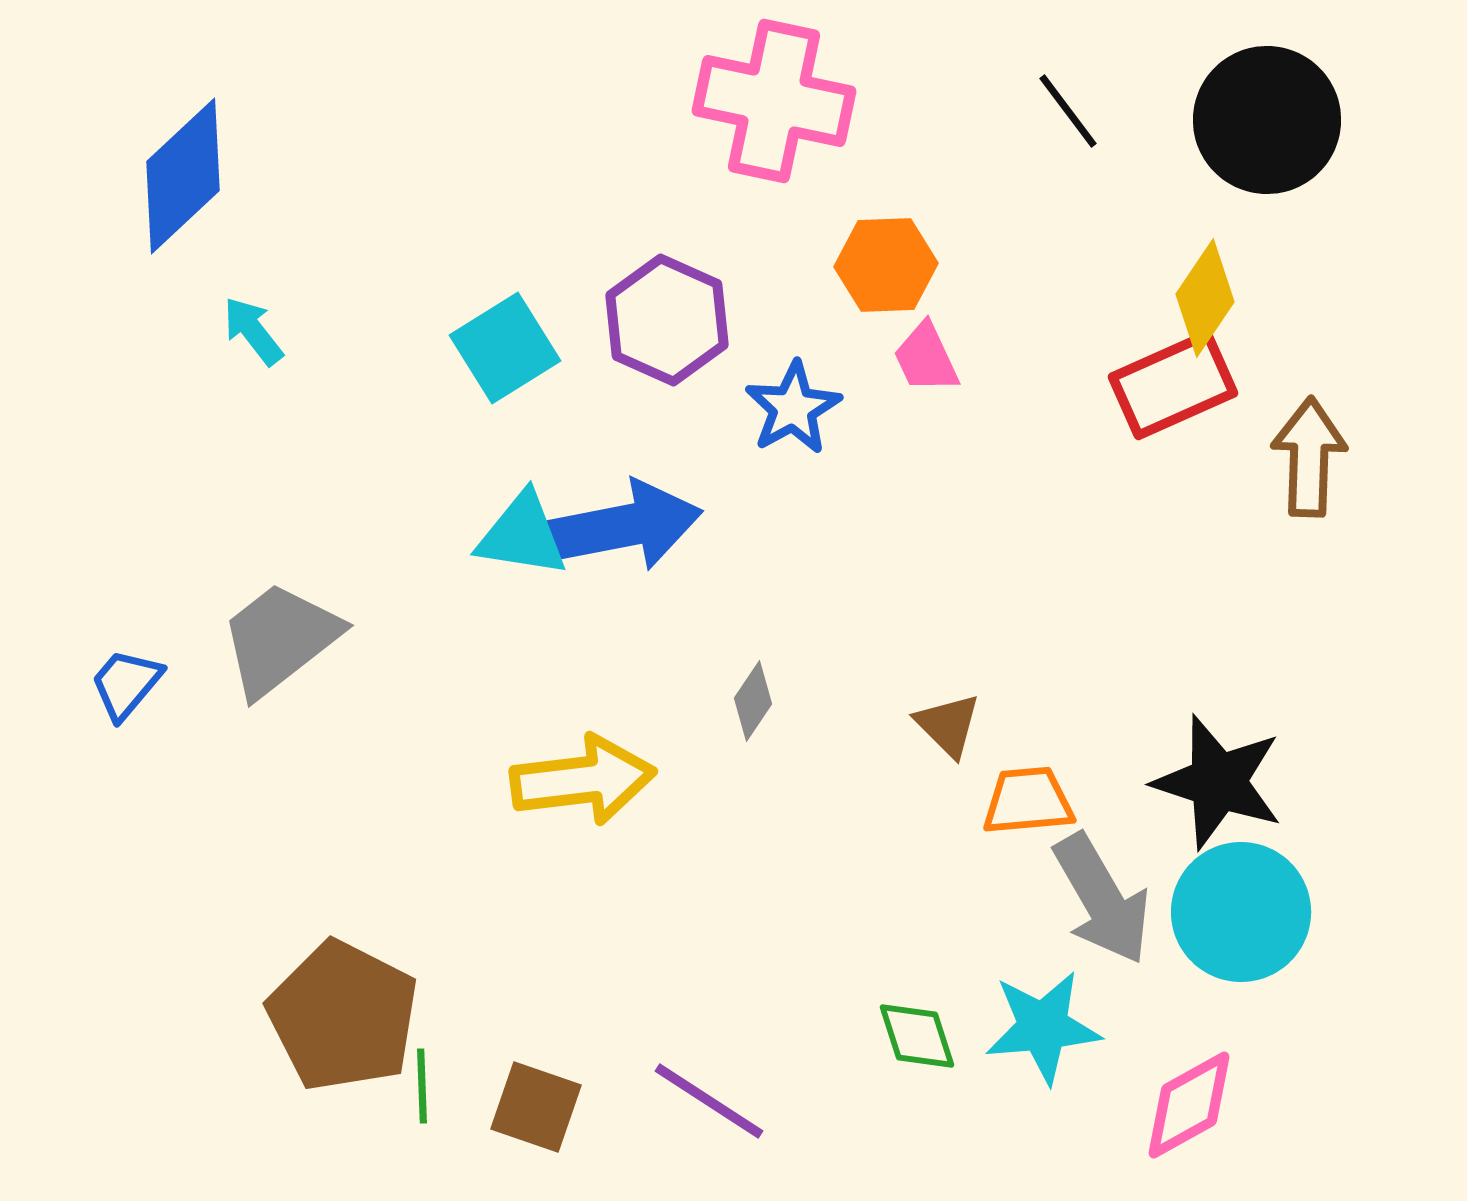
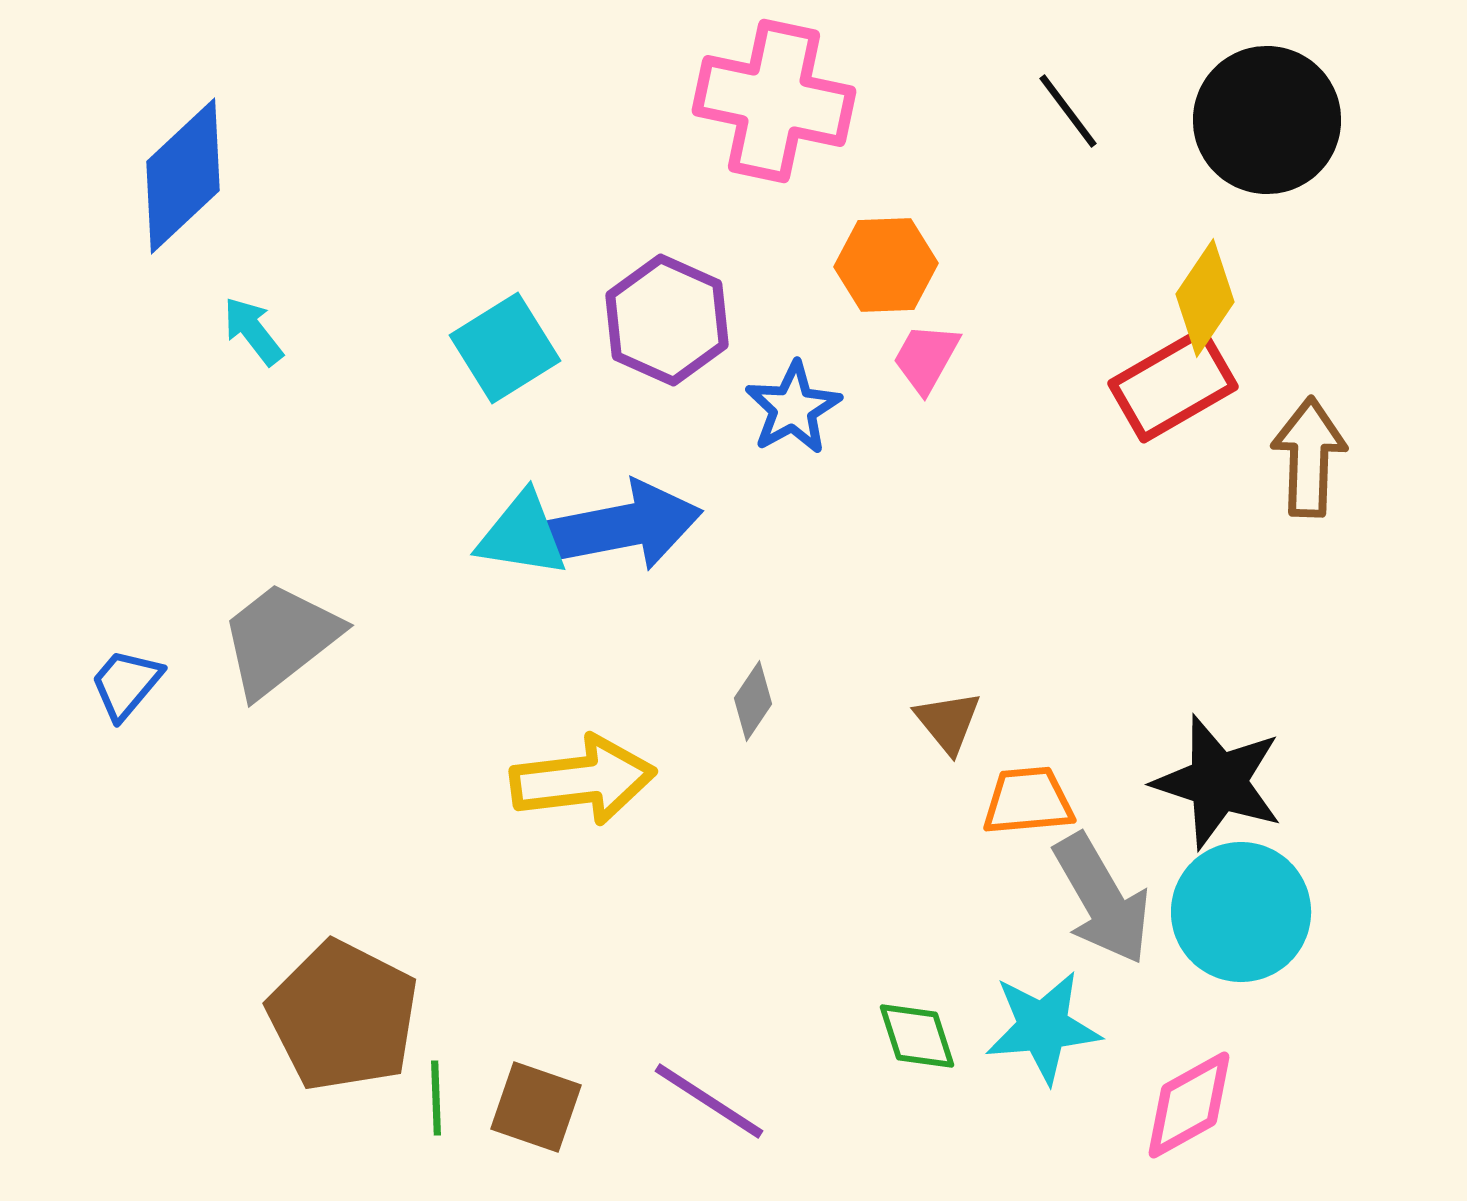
pink trapezoid: rotated 54 degrees clockwise
red rectangle: rotated 6 degrees counterclockwise
brown triangle: moved 3 px up; rotated 6 degrees clockwise
green line: moved 14 px right, 12 px down
